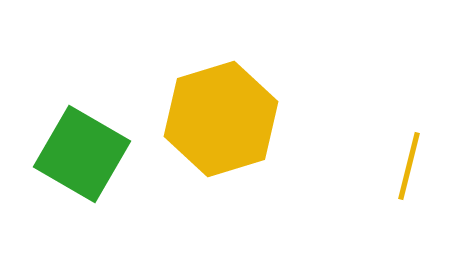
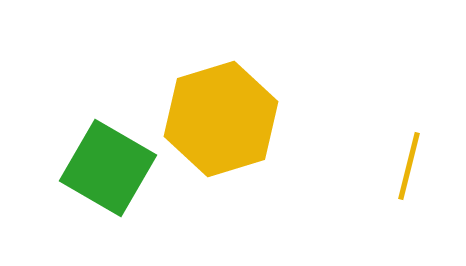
green square: moved 26 px right, 14 px down
